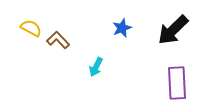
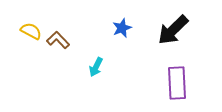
yellow semicircle: moved 3 px down
